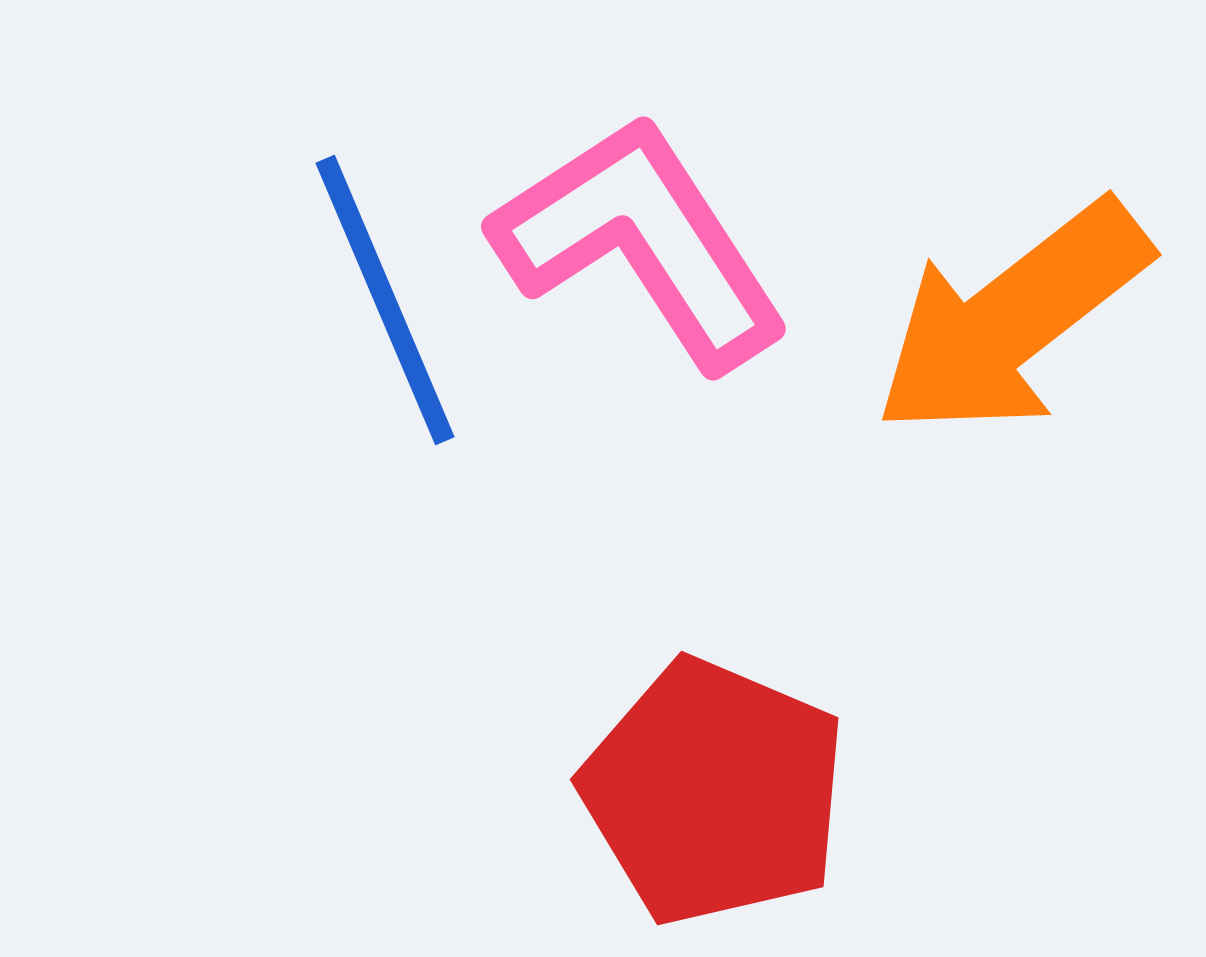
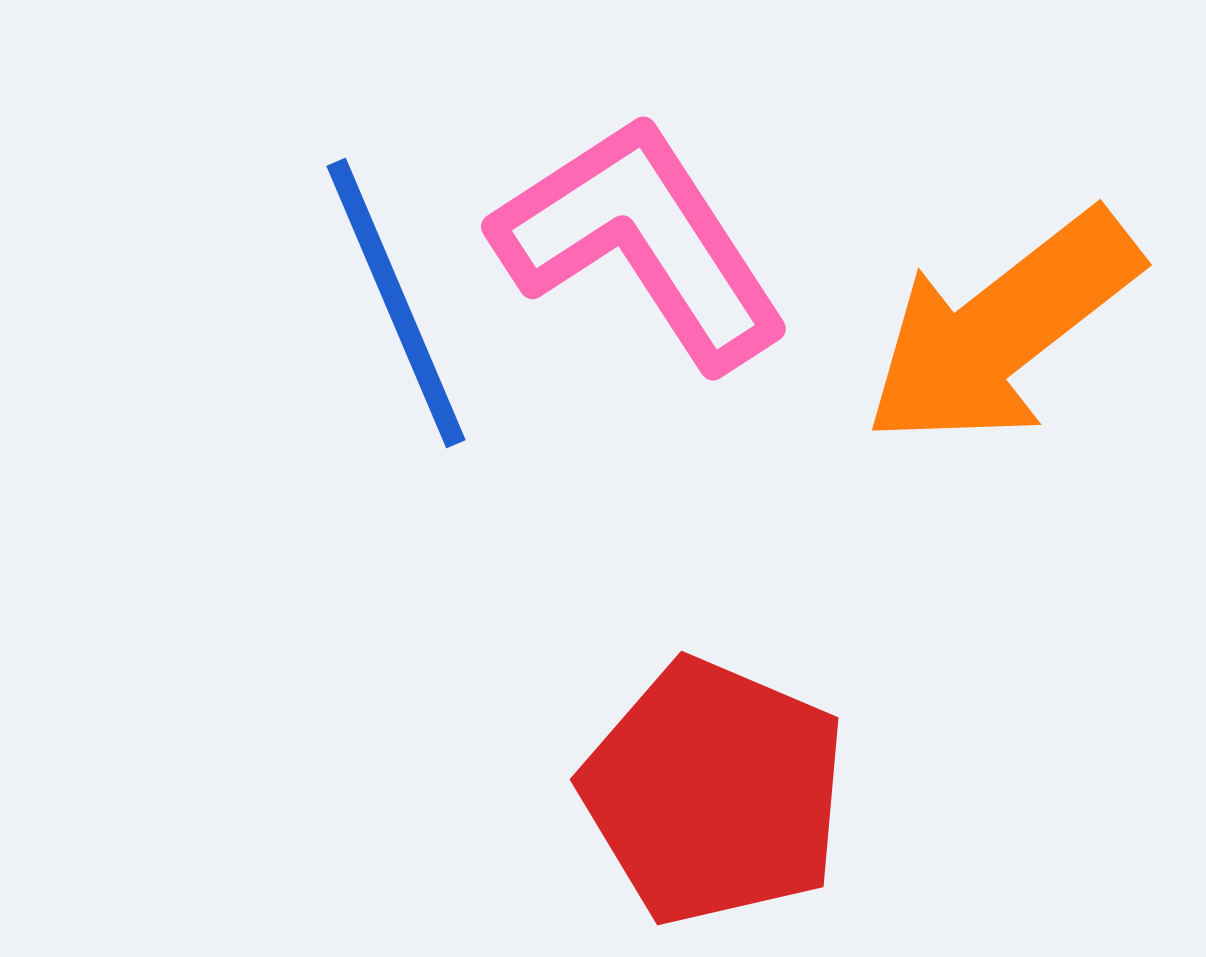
blue line: moved 11 px right, 3 px down
orange arrow: moved 10 px left, 10 px down
